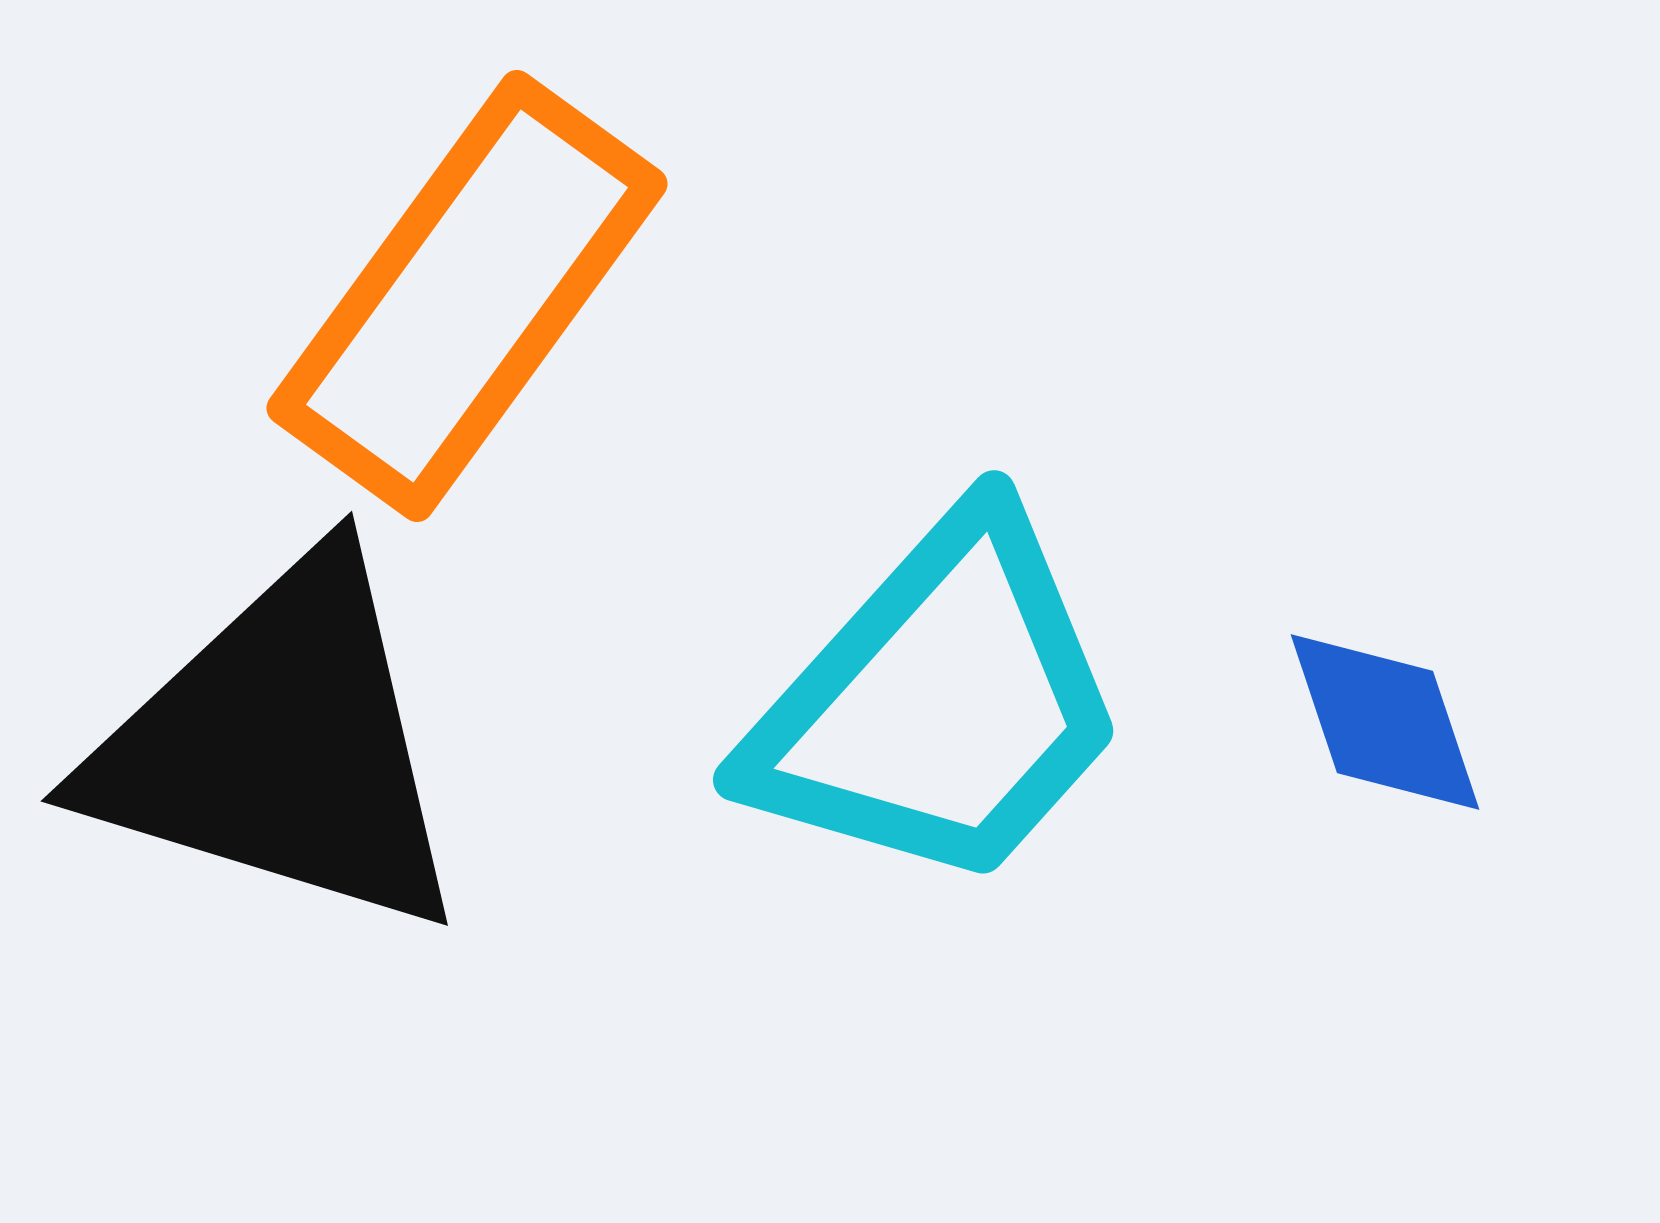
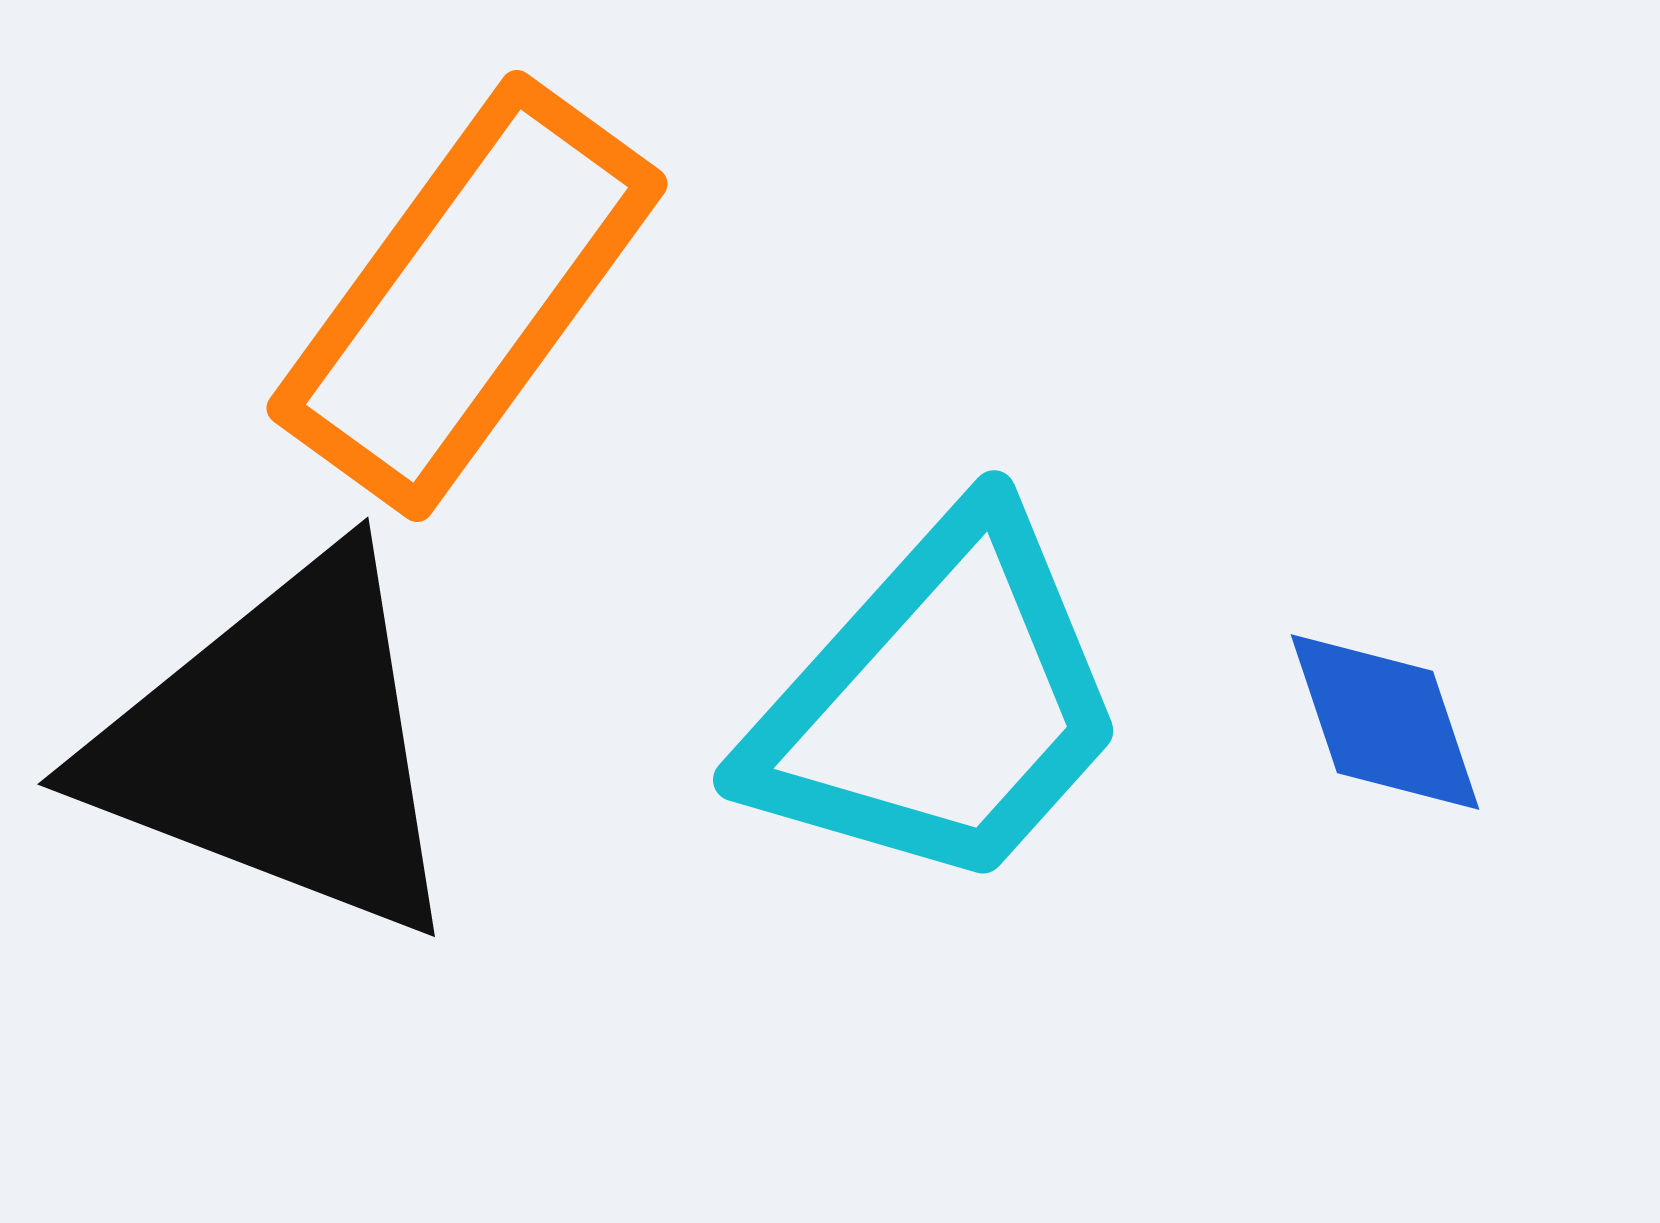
black triangle: rotated 4 degrees clockwise
